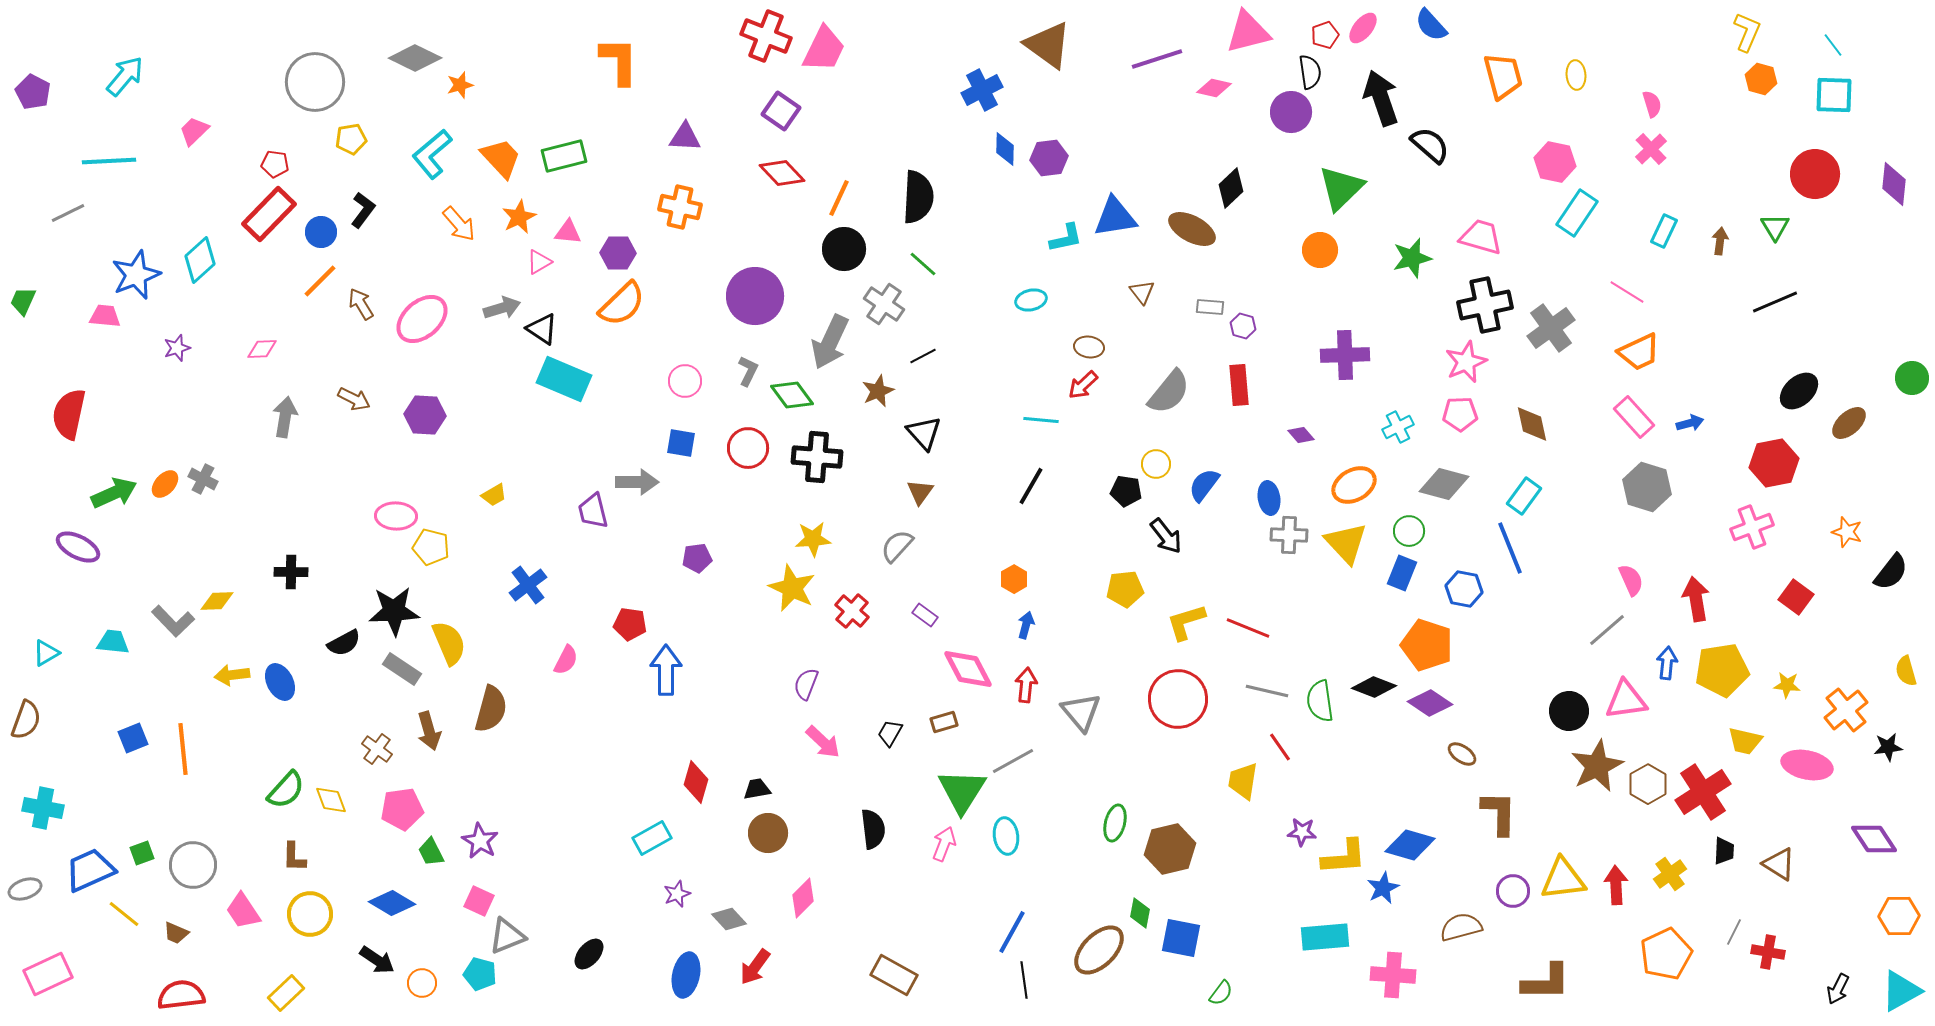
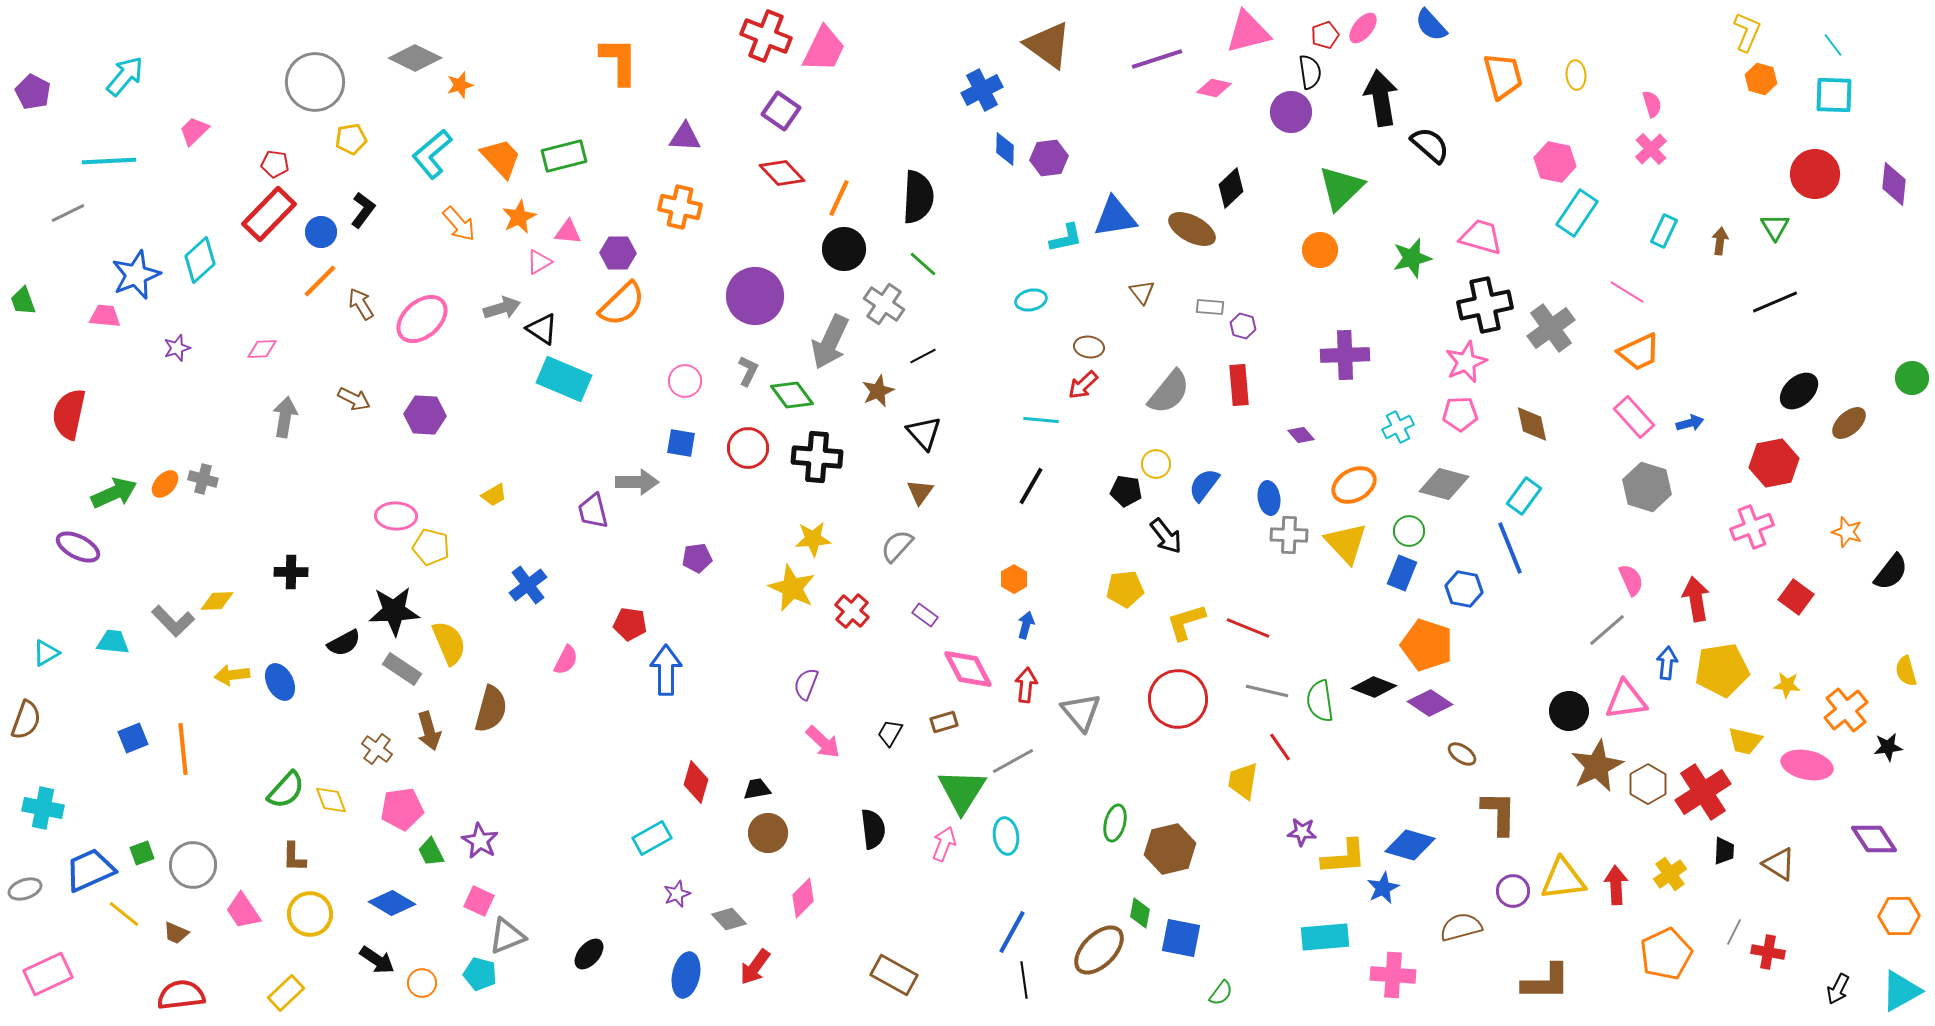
black arrow at (1381, 98): rotated 10 degrees clockwise
green trapezoid at (23, 301): rotated 44 degrees counterclockwise
gray cross at (203, 479): rotated 12 degrees counterclockwise
